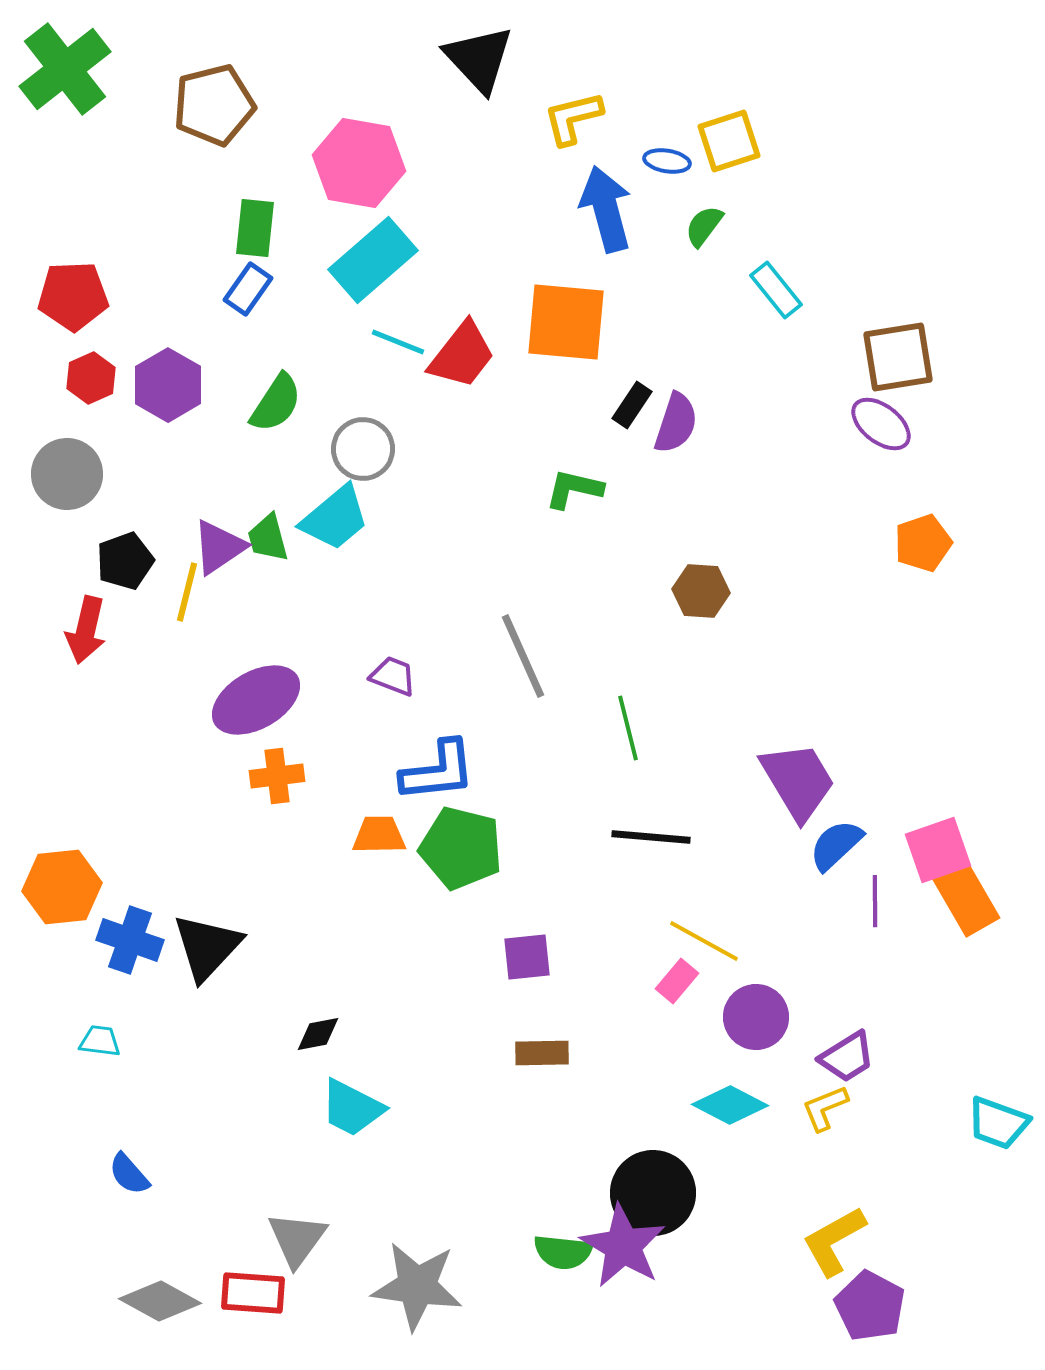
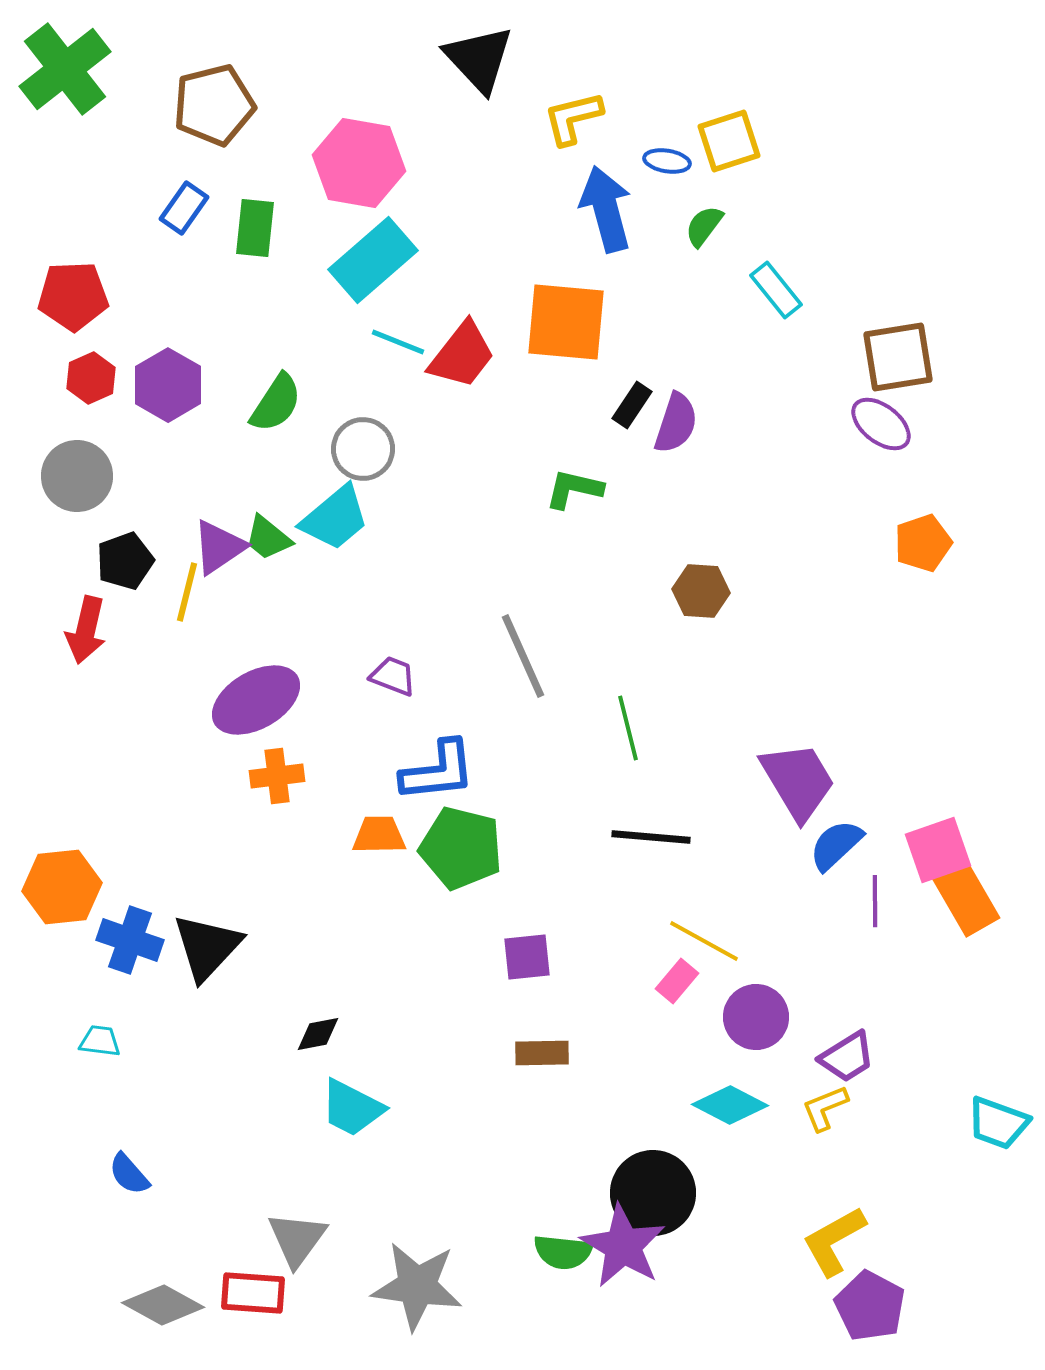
blue rectangle at (248, 289): moved 64 px left, 81 px up
gray circle at (67, 474): moved 10 px right, 2 px down
green trapezoid at (268, 538): rotated 36 degrees counterclockwise
gray diamond at (160, 1301): moved 3 px right, 4 px down
